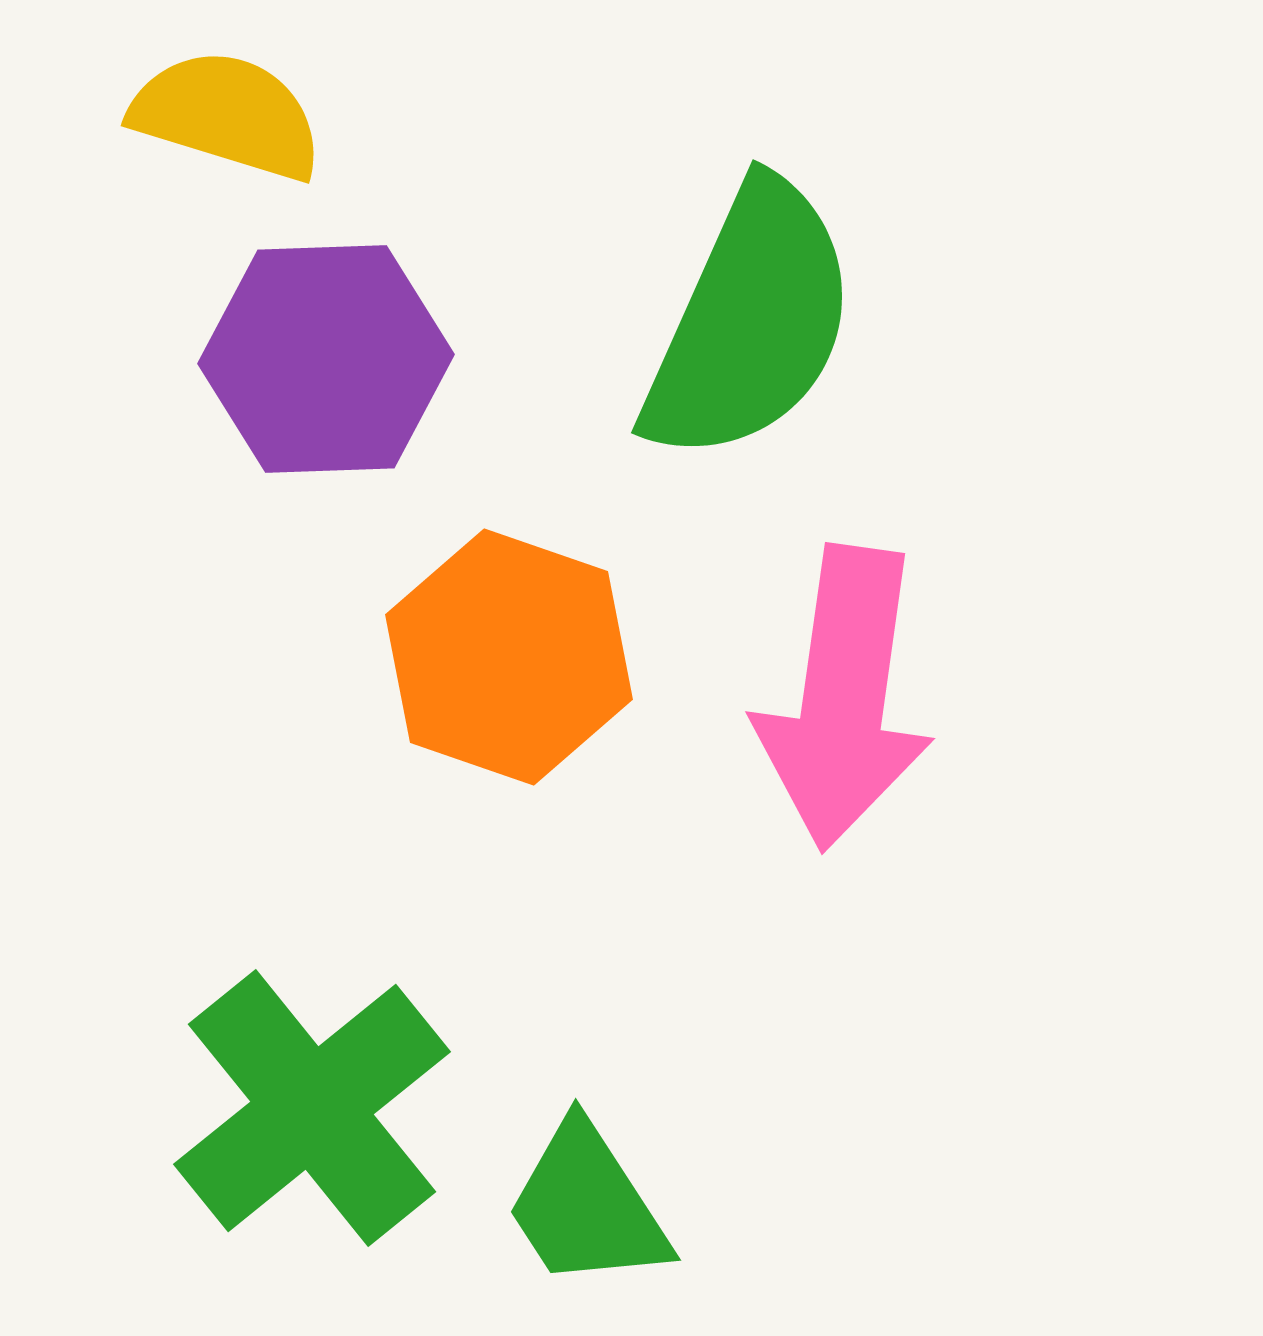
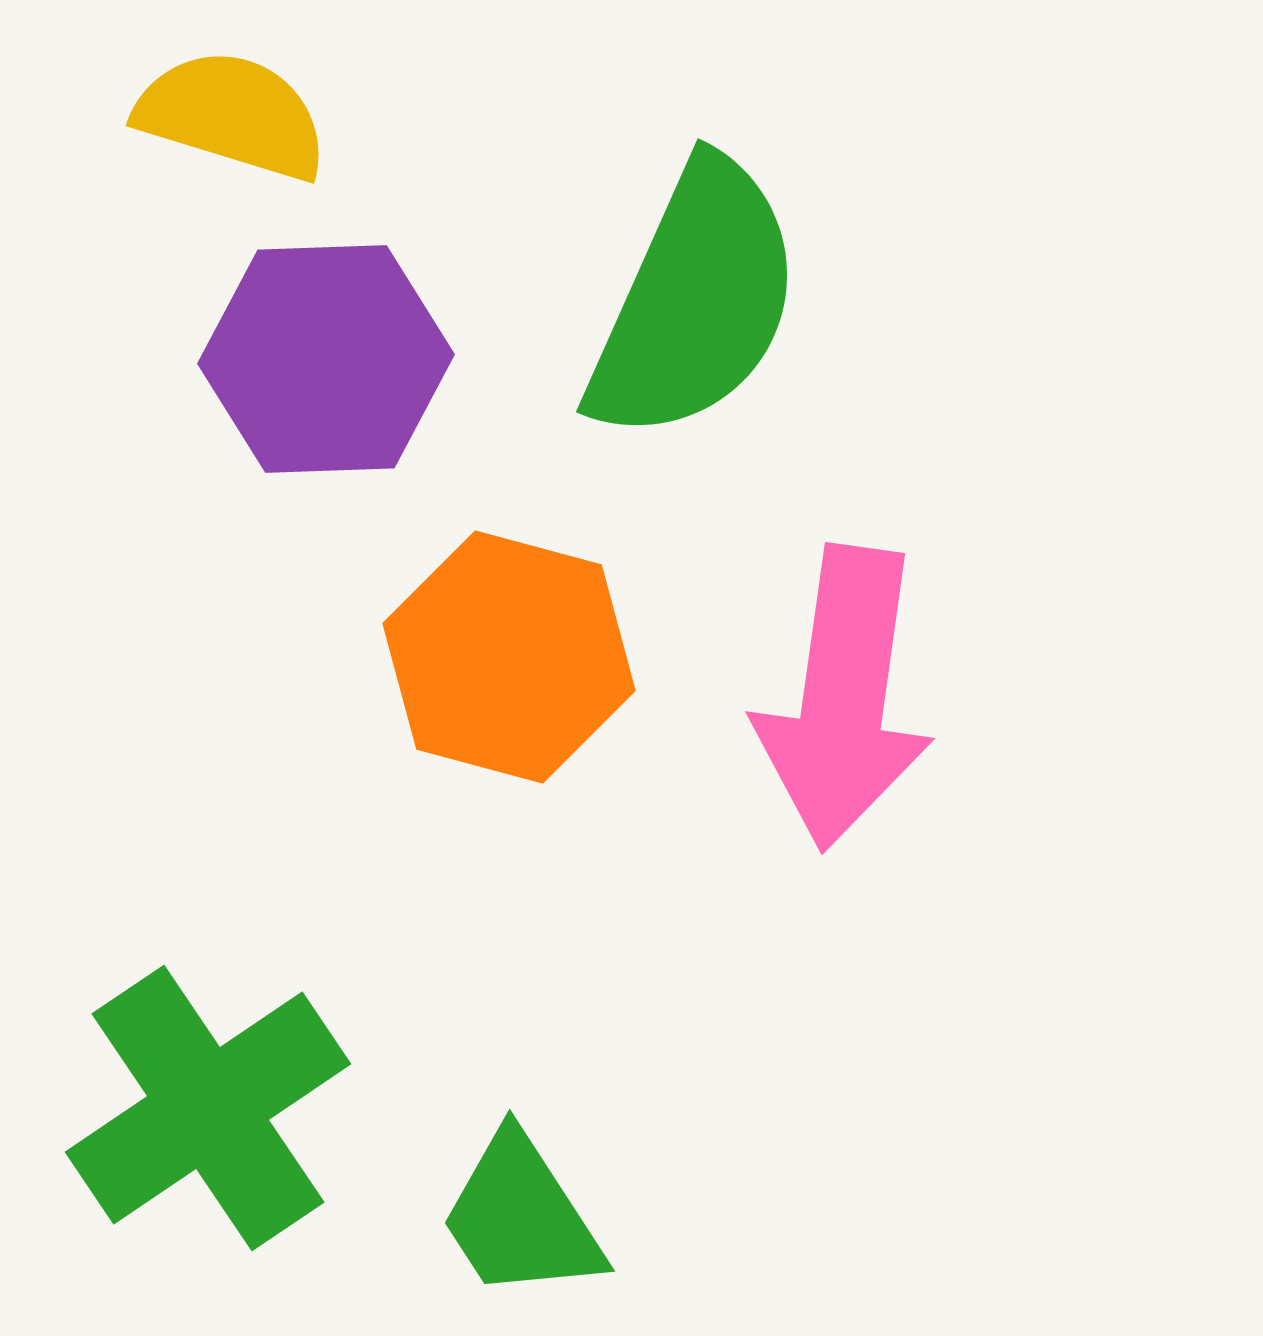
yellow semicircle: moved 5 px right
green semicircle: moved 55 px left, 21 px up
orange hexagon: rotated 4 degrees counterclockwise
green cross: moved 104 px left; rotated 5 degrees clockwise
green trapezoid: moved 66 px left, 11 px down
